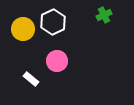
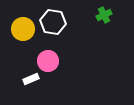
white hexagon: rotated 25 degrees counterclockwise
pink circle: moved 9 px left
white rectangle: rotated 63 degrees counterclockwise
